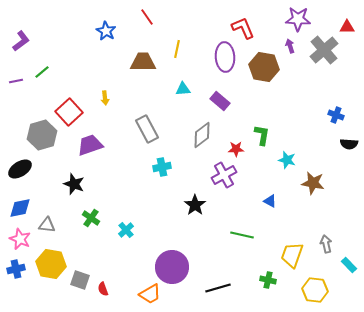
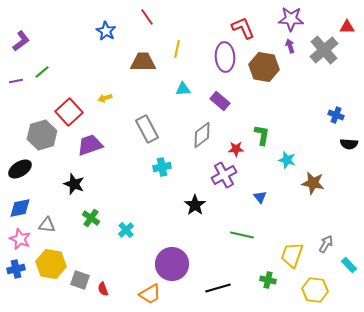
purple star at (298, 19): moved 7 px left
yellow arrow at (105, 98): rotated 80 degrees clockwise
blue triangle at (270, 201): moved 10 px left, 4 px up; rotated 24 degrees clockwise
gray arrow at (326, 244): rotated 42 degrees clockwise
purple circle at (172, 267): moved 3 px up
